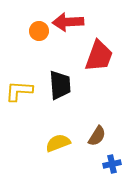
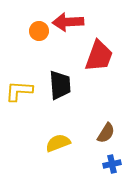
brown semicircle: moved 9 px right, 3 px up
